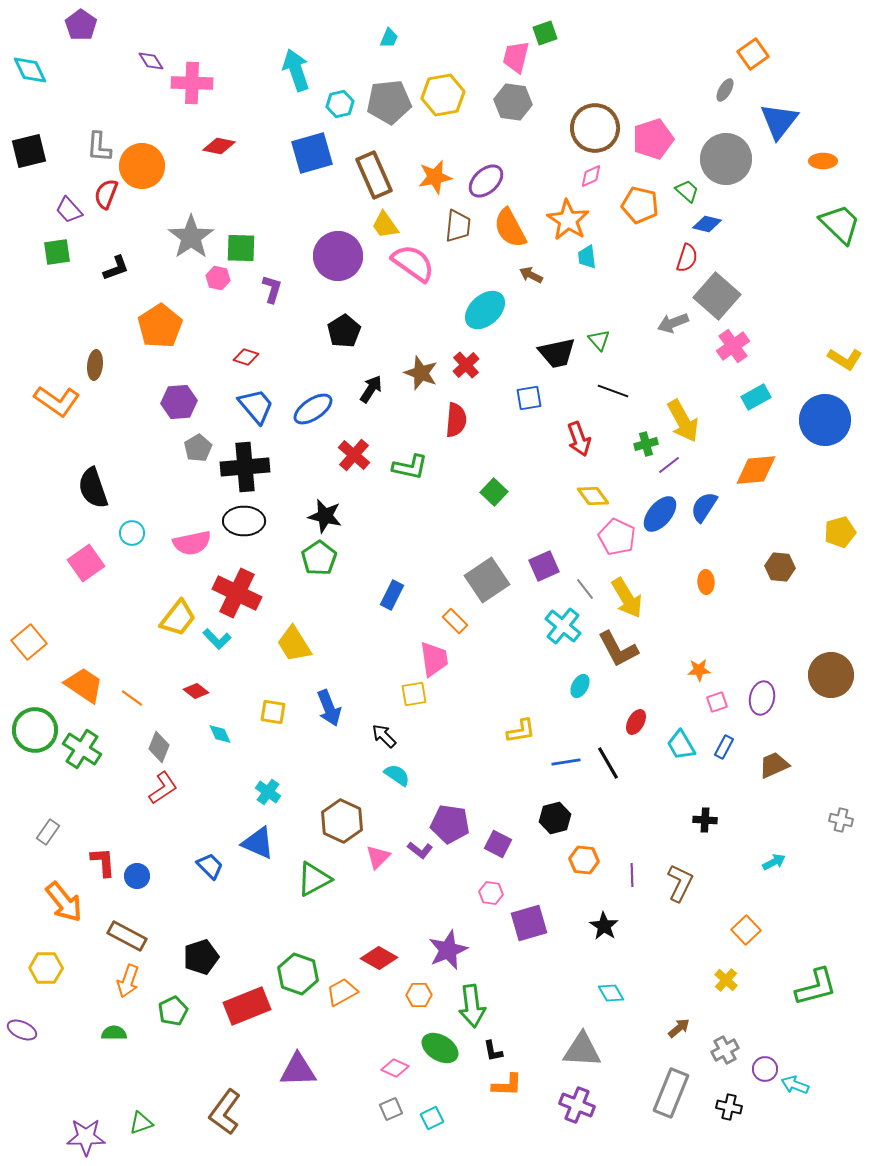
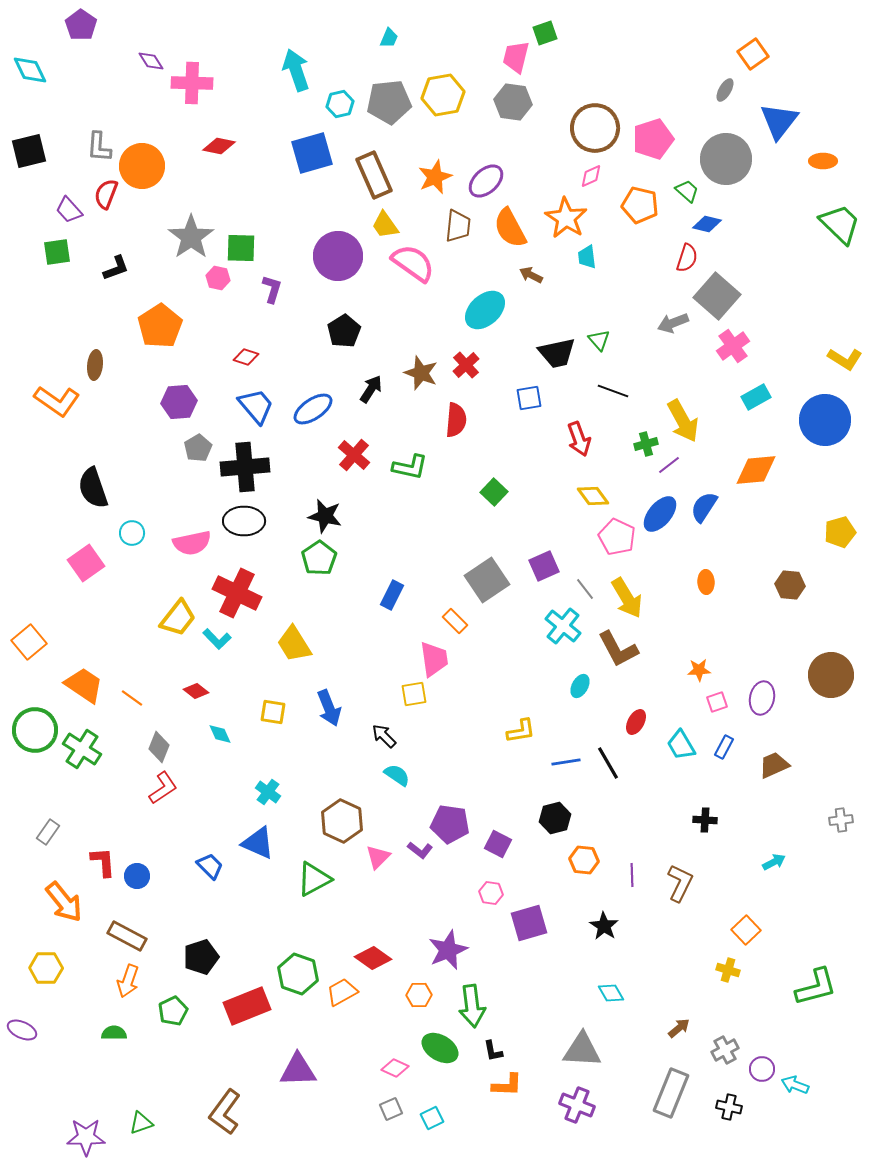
orange star at (435, 177): rotated 12 degrees counterclockwise
orange star at (568, 220): moved 2 px left, 2 px up
brown hexagon at (780, 567): moved 10 px right, 18 px down
gray cross at (841, 820): rotated 20 degrees counterclockwise
red diamond at (379, 958): moved 6 px left; rotated 6 degrees clockwise
yellow cross at (726, 980): moved 2 px right, 10 px up; rotated 25 degrees counterclockwise
purple circle at (765, 1069): moved 3 px left
